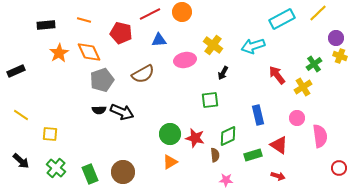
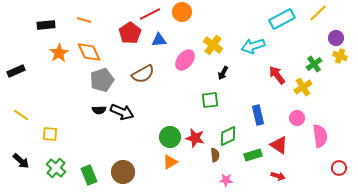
red pentagon at (121, 33): moved 9 px right; rotated 25 degrees clockwise
pink ellipse at (185, 60): rotated 40 degrees counterclockwise
green circle at (170, 134): moved 3 px down
green rectangle at (90, 174): moved 1 px left, 1 px down
